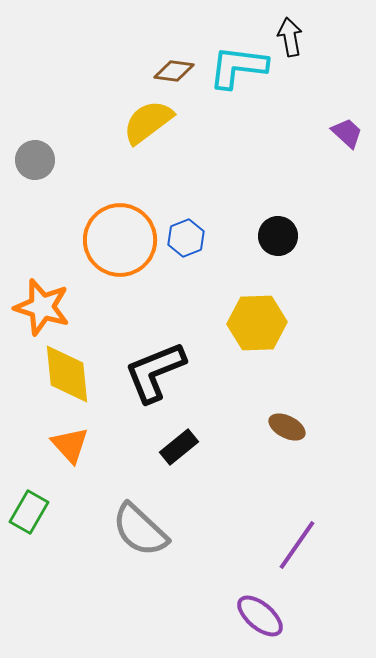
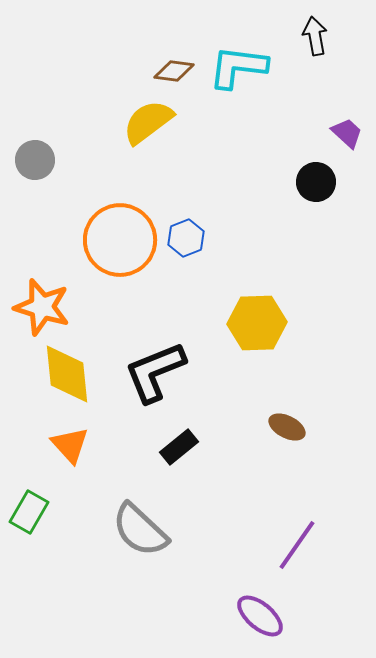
black arrow: moved 25 px right, 1 px up
black circle: moved 38 px right, 54 px up
